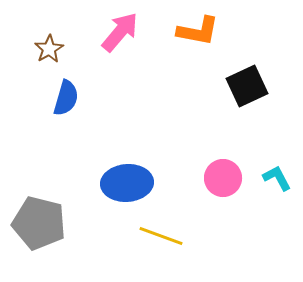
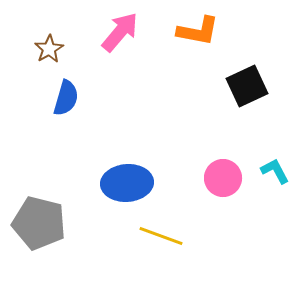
cyan L-shape: moved 2 px left, 7 px up
